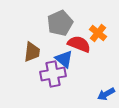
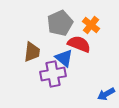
orange cross: moved 7 px left, 8 px up
blue triangle: moved 1 px up
